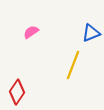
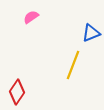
pink semicircle: moved 15 px up
